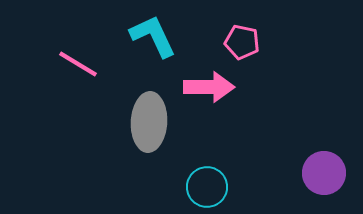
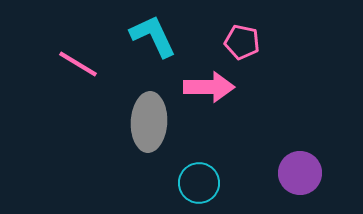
purple circle: moved 24 px left
cyan circle: moved 8 px left, 4 px up
